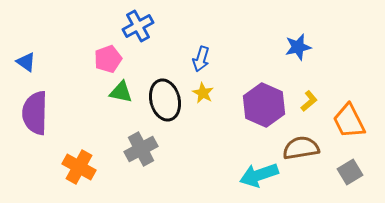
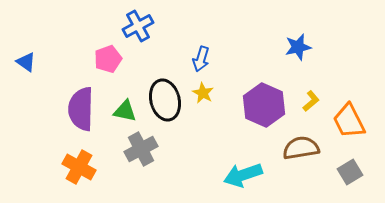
green triangle: moved 4 px right, 19 px down
yellow L-shape: moved 2 px right
purple semicircle: moved 46 px right, 4 px up
cyan arrow: moved 16 px left
